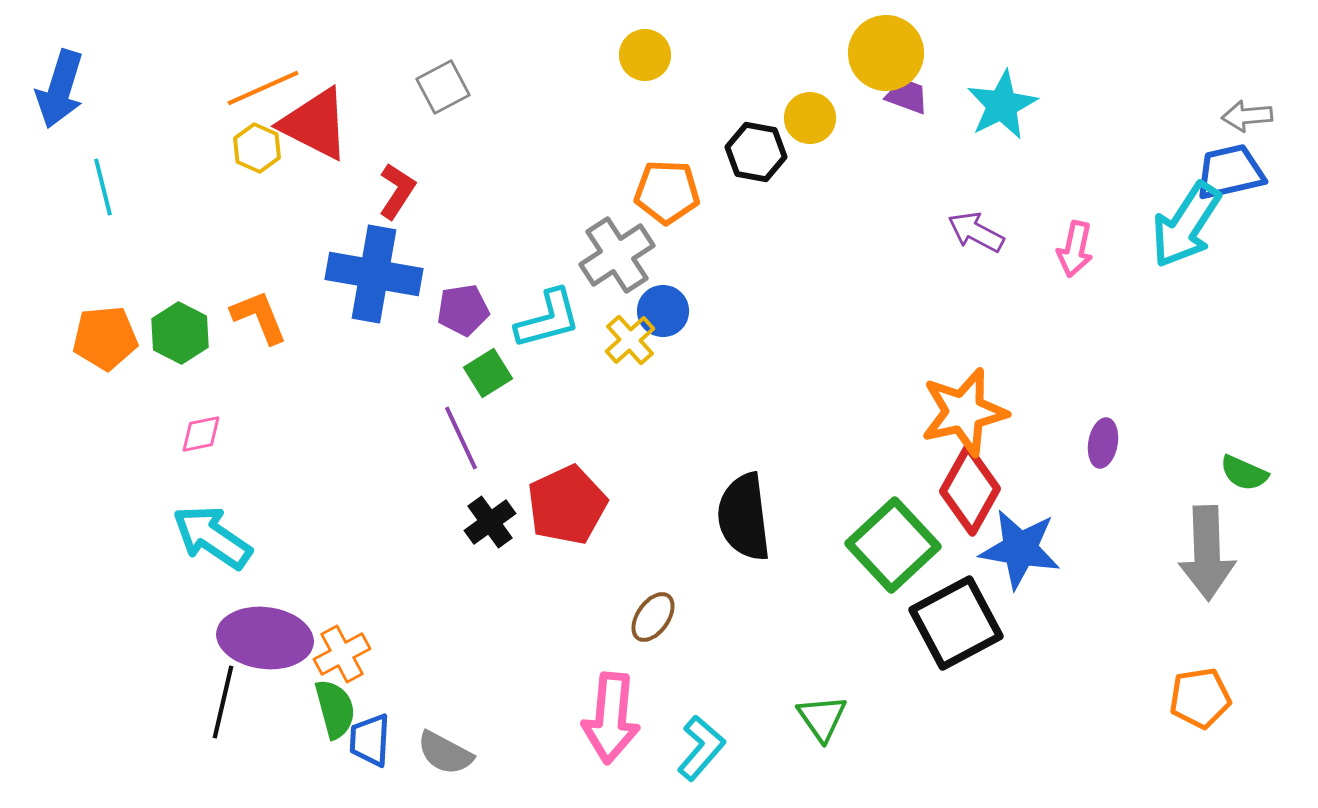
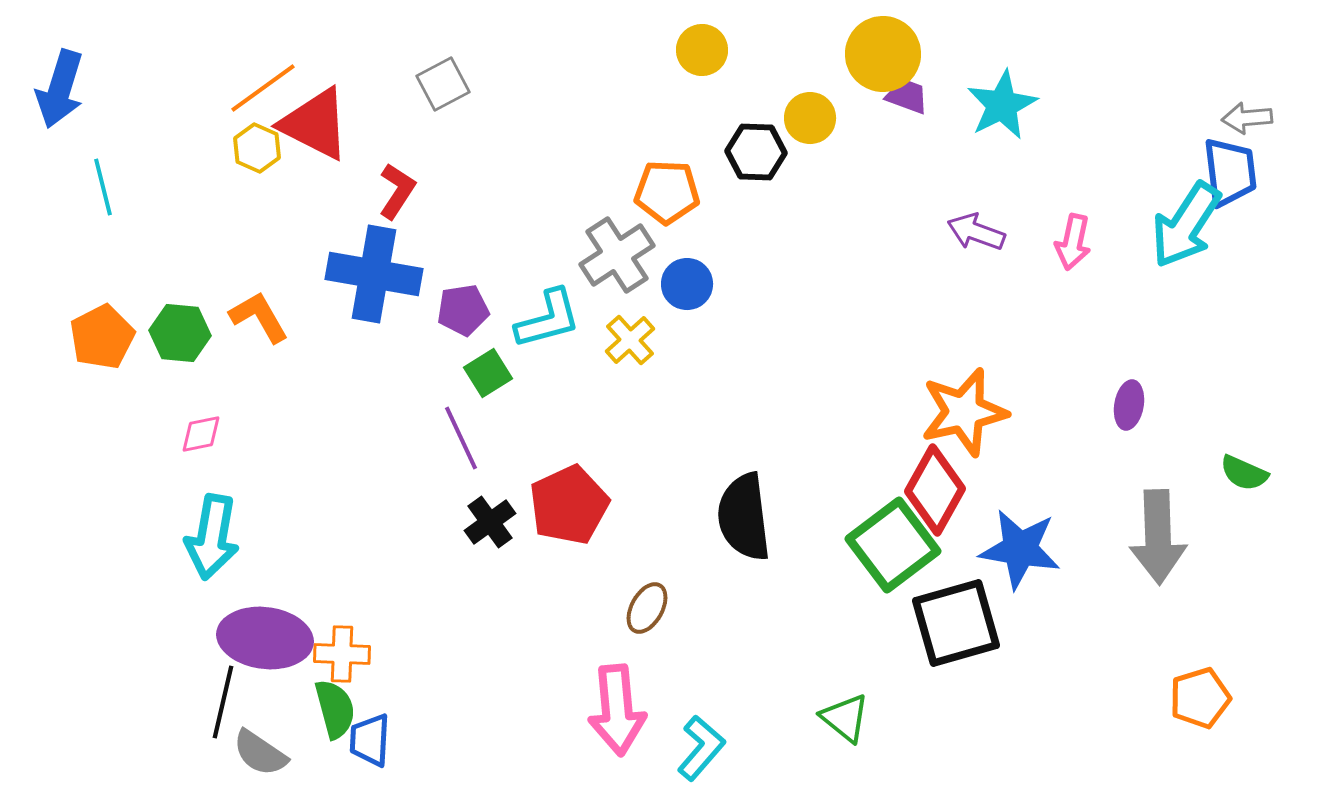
yellow circle at (886, 53): moved 3 px left, 1 px down
yellow circle at (645, 55): moved 57 px right, 5 px up
gray square at (443, 87): moved 3 px up
orange line at (263, 88): rotated 12 degrees counterclockwise
gray arrow at (1247, 116): moved 2 px down
black hexagon at (756, 152): rotated 8 degrees counterclockwise
blue trapezoid at (1230, 172): rotated 96 degrees clockwise
purple arrow at (976, 232): rotated 8 degrees counterclockwise
pink arrow at (1075, 249): moved 2 px left, 7 px up
blue circle at (663, 311): moved 24 px right, 27 px up
orange L-shape at (259, 317): rotated 8 degrees counterclockwise
green hexagon at (180, 333): rotated 22 degrees counterclockwise
orange pentagon at (105, 338): moved 3 px left, 1 px up; rotated 22 degrees counterclockwise
purple ellipse at (1103, 443): moved 26 px right, 38 px up
red diamond at (970, 490): moved 35 px left
red pentagon at (567, 505): moved 2 px right
cyan arrow at (212, 537): rotated 114 degrees counterclockwise
green square at (893, 545): rotated 6 degrees clockwise
gray arrow at (1207, 553): moved 49 px left, 16 px up
brown ellipse at (653, 617): moved 6 px left, 9 px up; rotated 6 degrees counterclockwise
black square at (956, 623): rotated 12 degrees clockwise
orange cross at (342, 654): rotated 30 degrees clockwise
orange pentagon at (1200, 698): rotated 8 degrees counterclockwise
pink arrow at (611, 718): moved 6 px right, 8 px up; rotated 10 degrees counterclockwise
green triangle at (822, 718): moved 23 px right; rotated 16 degrees counterclockwise
gray semicircle at (445, 753): moved 185 px left; rotated 6 degrees clockwise
